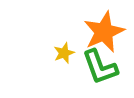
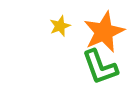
yellow star: moved 4 px left, 27 px up
